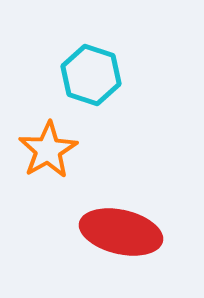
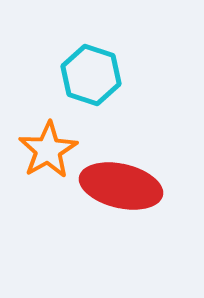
red ellipse: moved 46 px up
